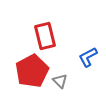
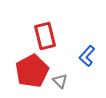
blue L-shape: moved 1 px left, 1 px up; rotated 20 degrees counterclockwise
